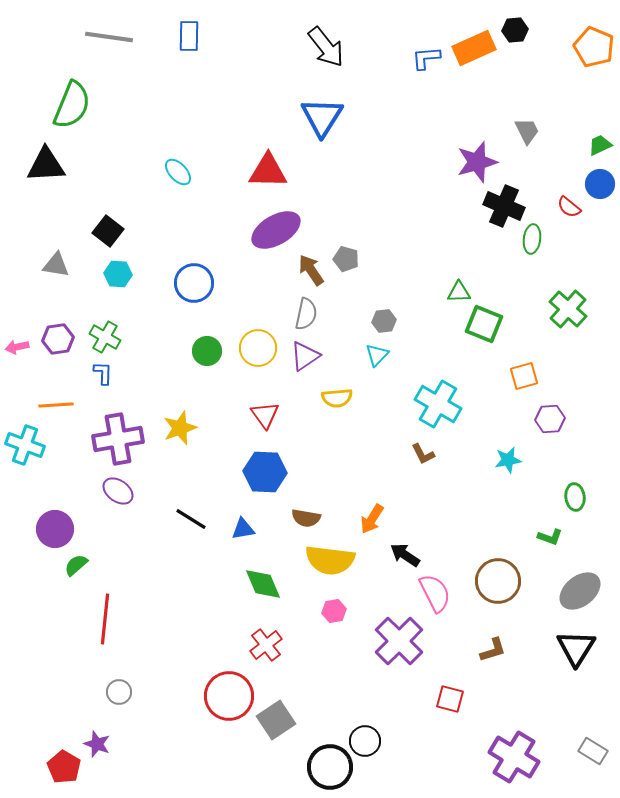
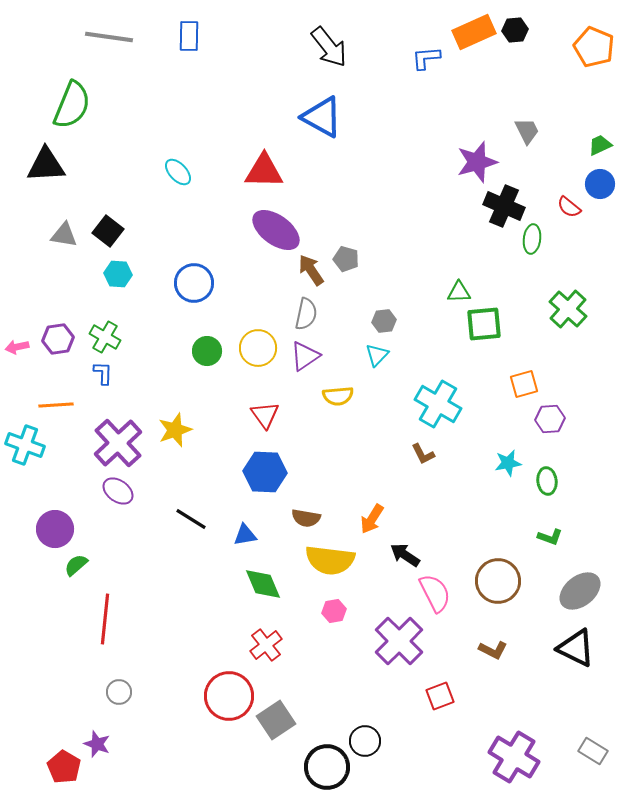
black arrow at (326, 47): moved 3 px right
orange rectangle at (474, 48): moved 16 px up
blue triangle at (322, 117): rotated 33 degrees counterclockwise
red triangle at (268, 171): moved 4 px left
purple ellipse at (276, 230): rotated 66 degrees clockwise
gray triangle at (56, 265): moved 8 px right, 30 px up
green square at (484, 324): rotated 27 degrees counterclockwise
orange square at (524, 376): moved 8 px down
yellow semicircle at (337, 398): moved 1 px right, 2 px up
yellow star at (180, 428): moved 5 px left, 2 px down
purple cross at (118, 439): moved 4 px down; rotated 33 degrees counterclockwise
cyan star at (508, 460): moved 3 px down
green ellipse at (575, 497): moved 28 px left, 16 px up
blue triangle at (243, 529): moved 2 px right, 6 px down
black triangle at (576, 648): rotated 36 degrees counterclockwise
brown L-shape at (493, 650): rotated 44 degrees clockwise
red square at (450, 699): moved 10 px left, 3 px up; rotated 36 degrees counterclockwise
black circle at (330, 767): moved 3 px left
